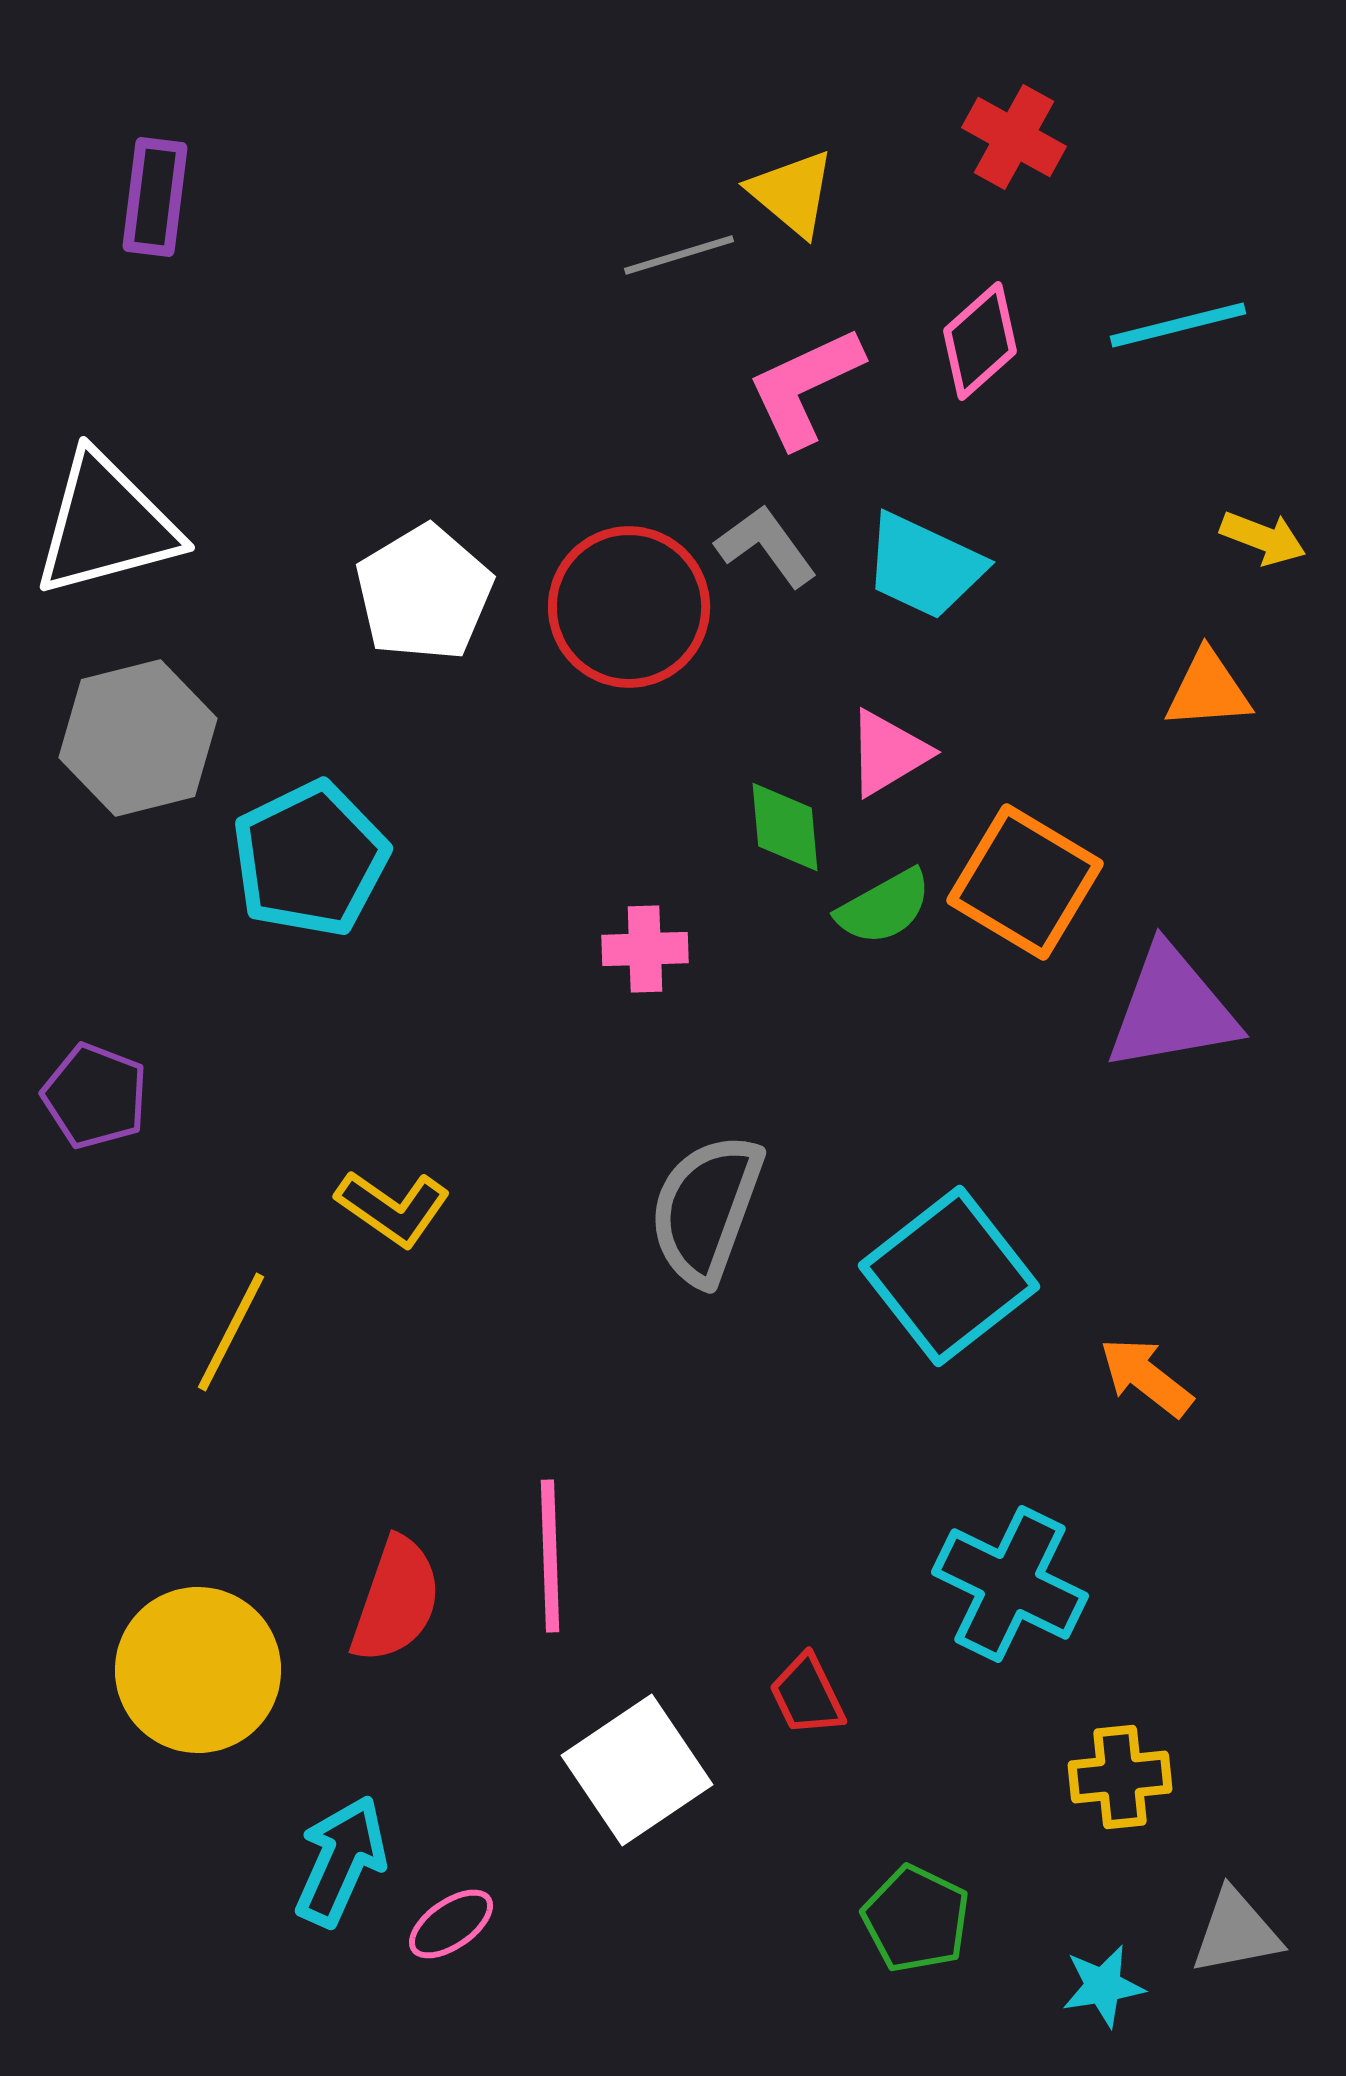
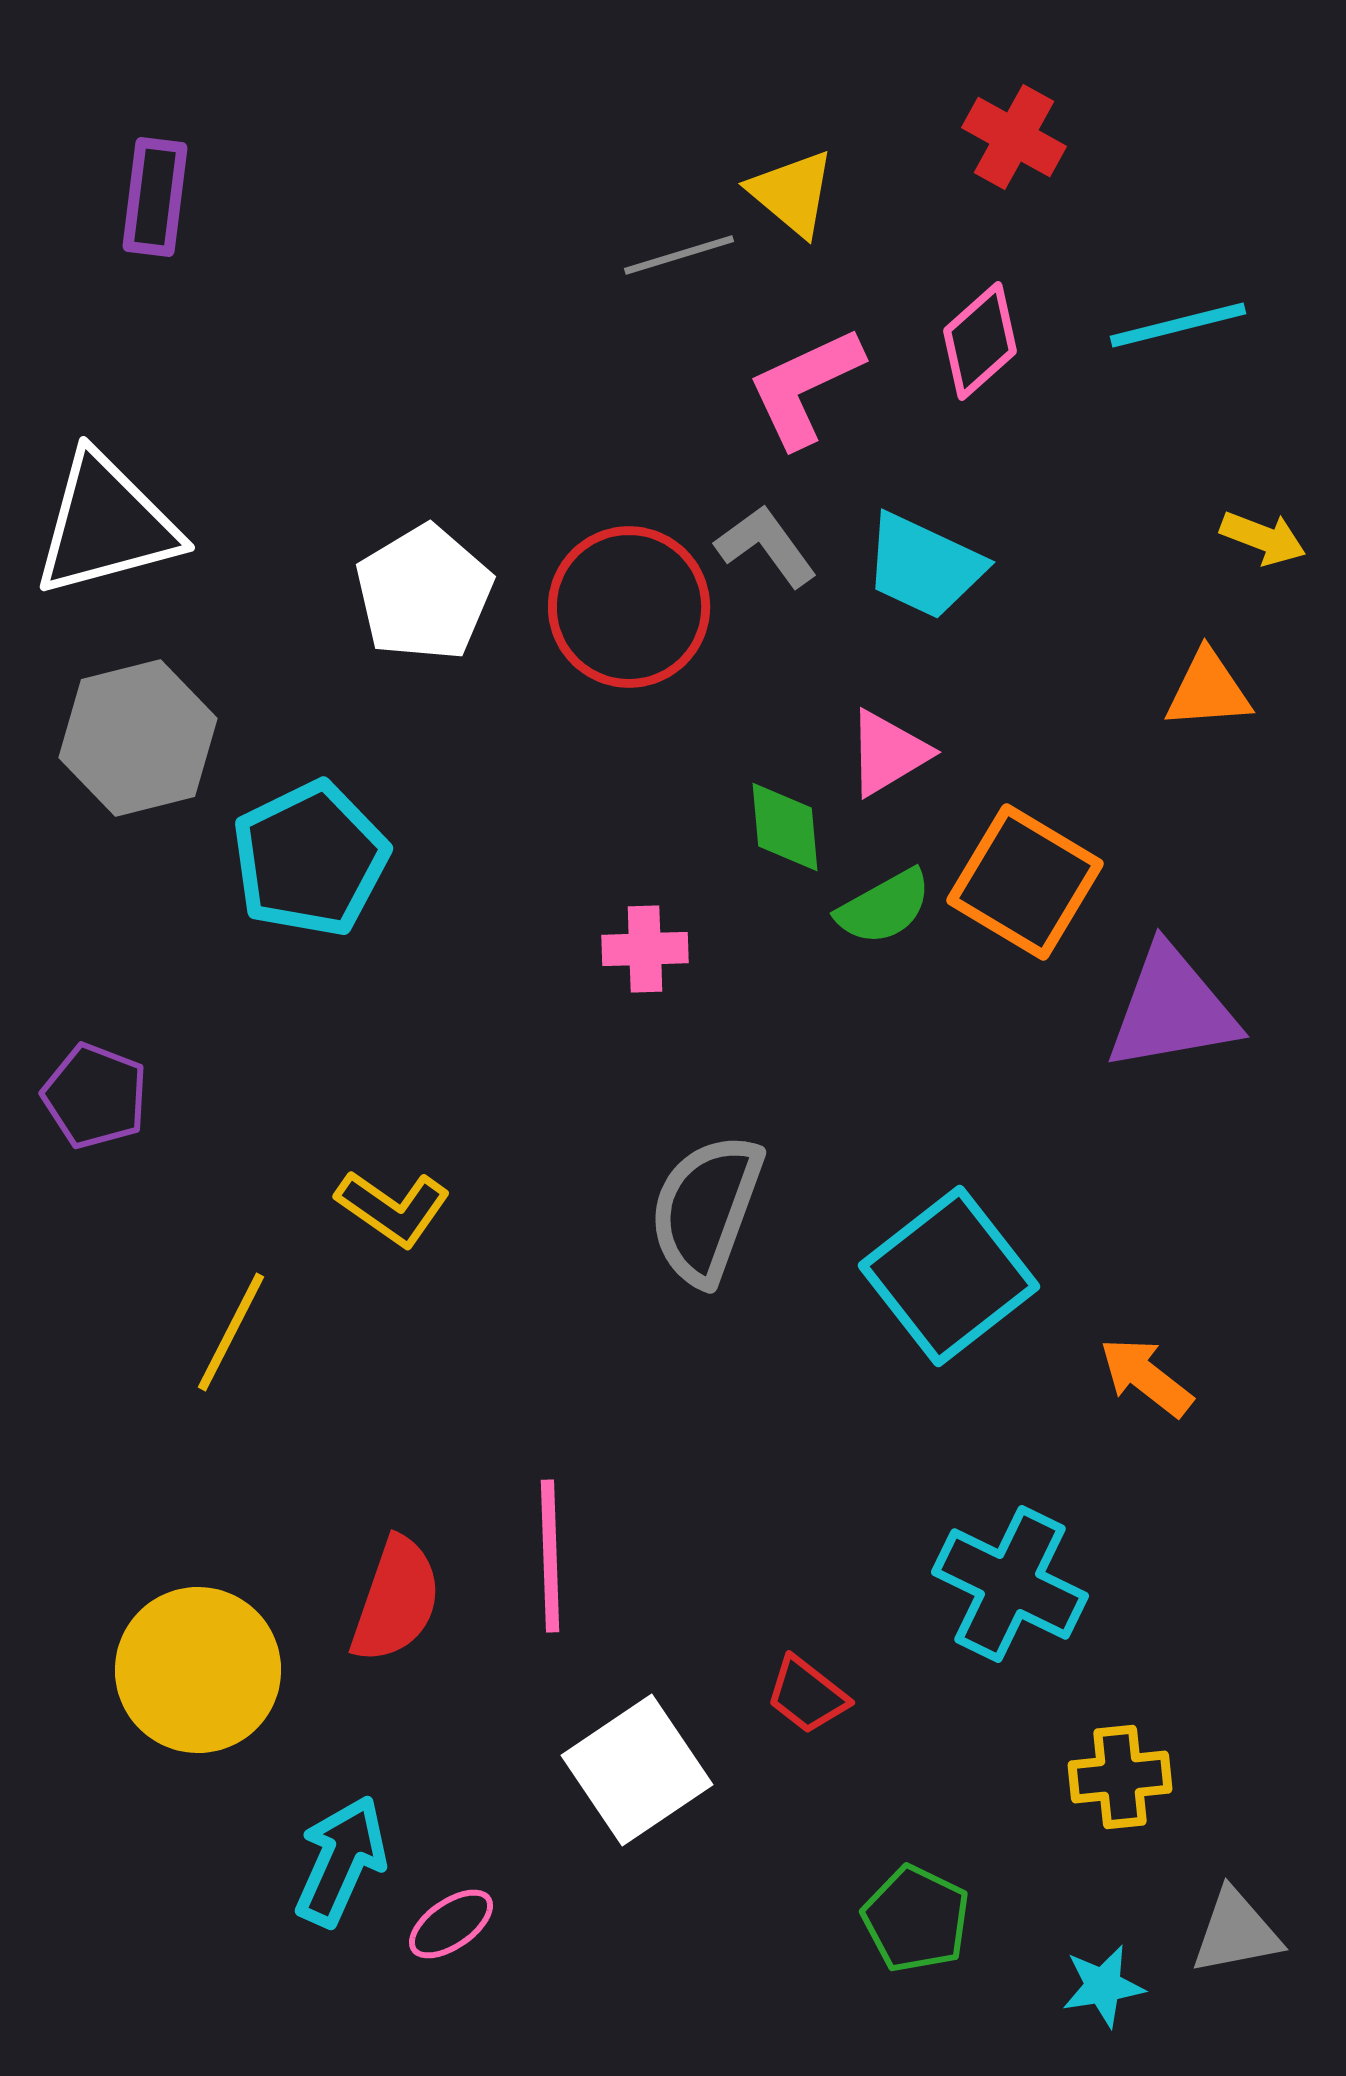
red trapezoid: rotated 26 degrees counterclockwise
